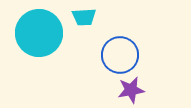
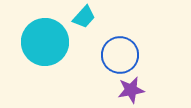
cyan trapezoid: rotated 45 degrees counterclockwise
cyan circle: moved 6 px right, 9 px down
